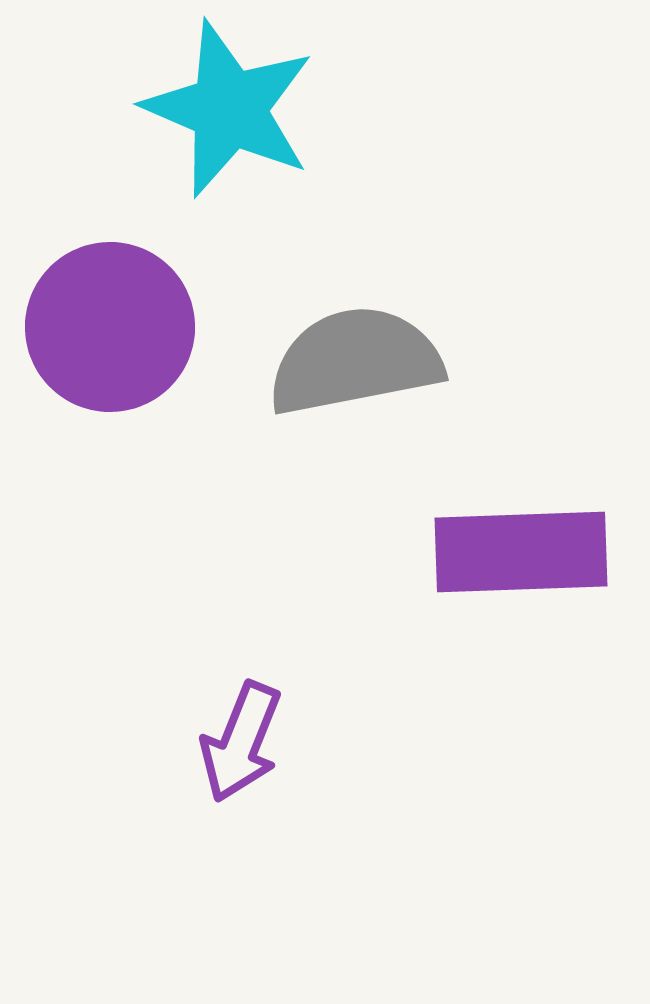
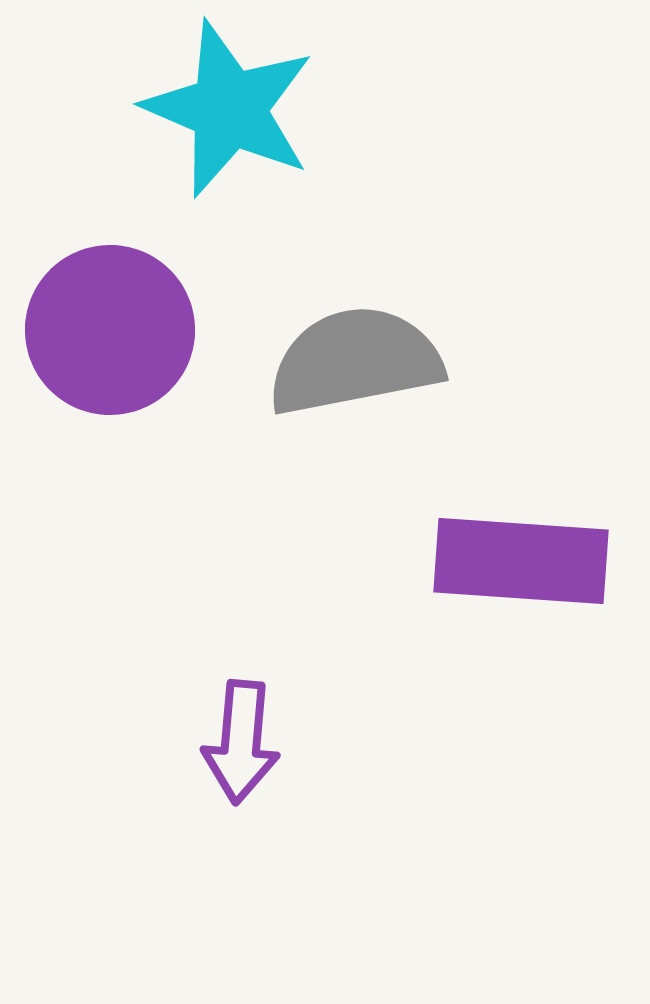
purple circle: moved 3 px down
purple rectangle: moved 9 px down; rotated 6 degrees clockwise
purple arrow: rotated 17 degrees counterclockwise
